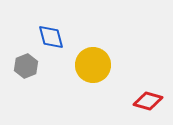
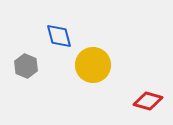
blue diamond: moved 8 px right, 1 px up
gray hexagon: rotated 15 degrees counterclockwise
